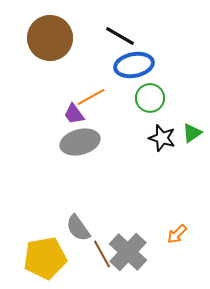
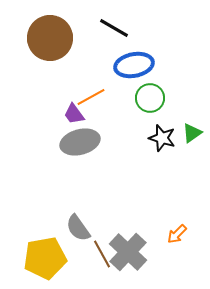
black line: moved 6 px left, 8 px up
